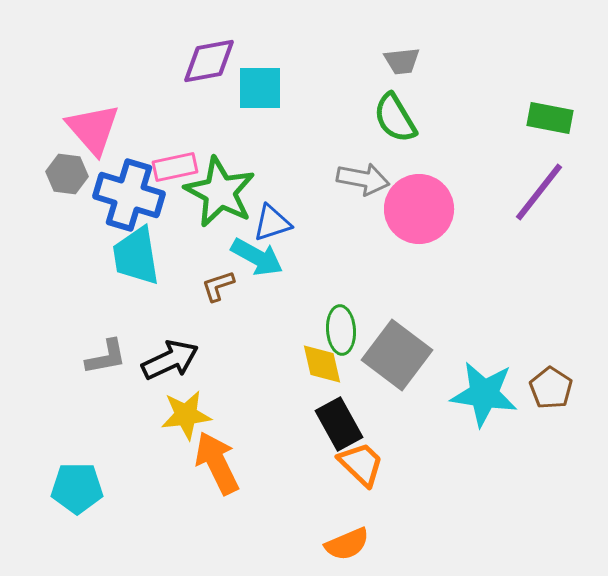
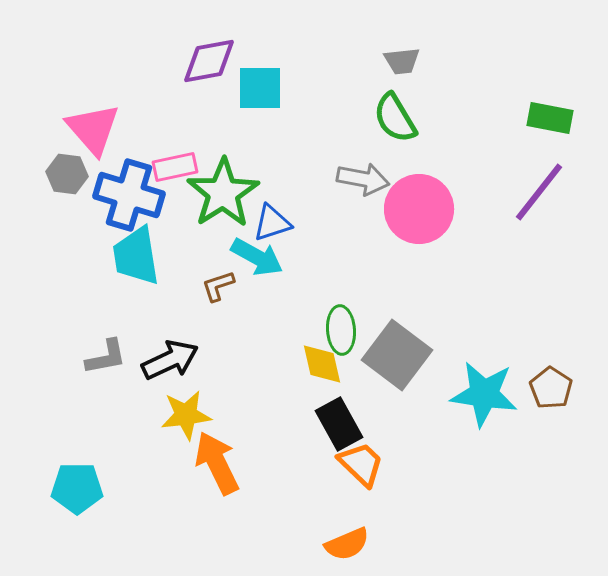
green star: moved 3 px right, 1 px down; rotated 12 degrees clockwise
